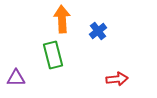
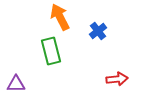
orange arrow: moved 2 px left, 2 px up; rotated 24 degrees counterclockwise
green rectangle: moved 2 px left, 4 px up
purple triangle: moved 6 px down
